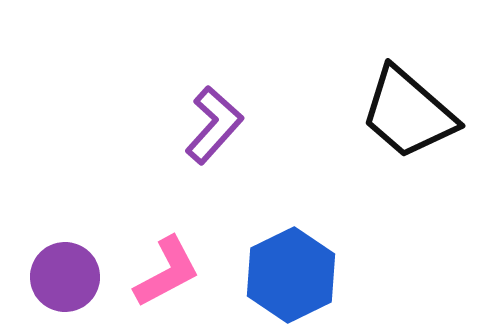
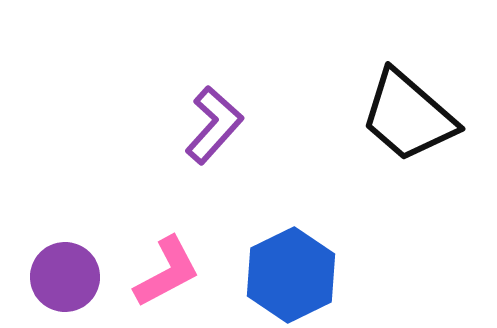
black trapezoid: moved 3 px down
